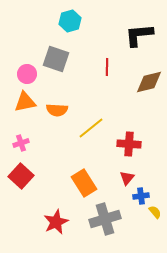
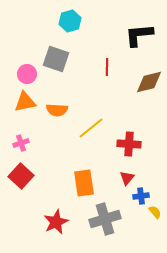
orange rectangle: rotated 24 degrees clockwise
